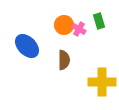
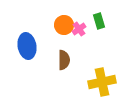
pink cross: rotated 24 degrees clockwise
blue ellipse: rotated 35 degrees clockwise
yellow cross: rotated 12 degrees counterclockwise
